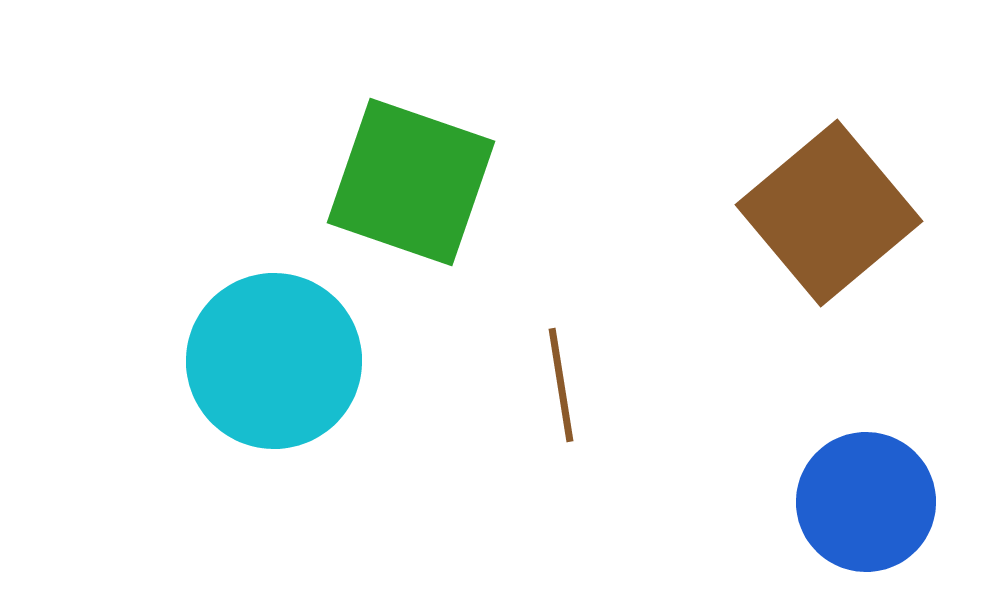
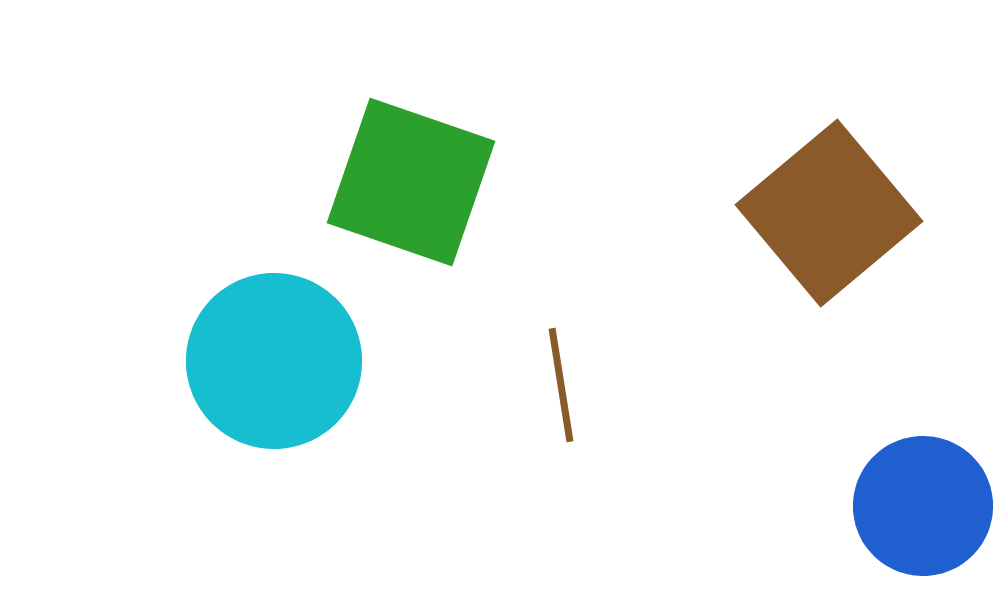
blue circle: moved 57 px right, 4 px down
